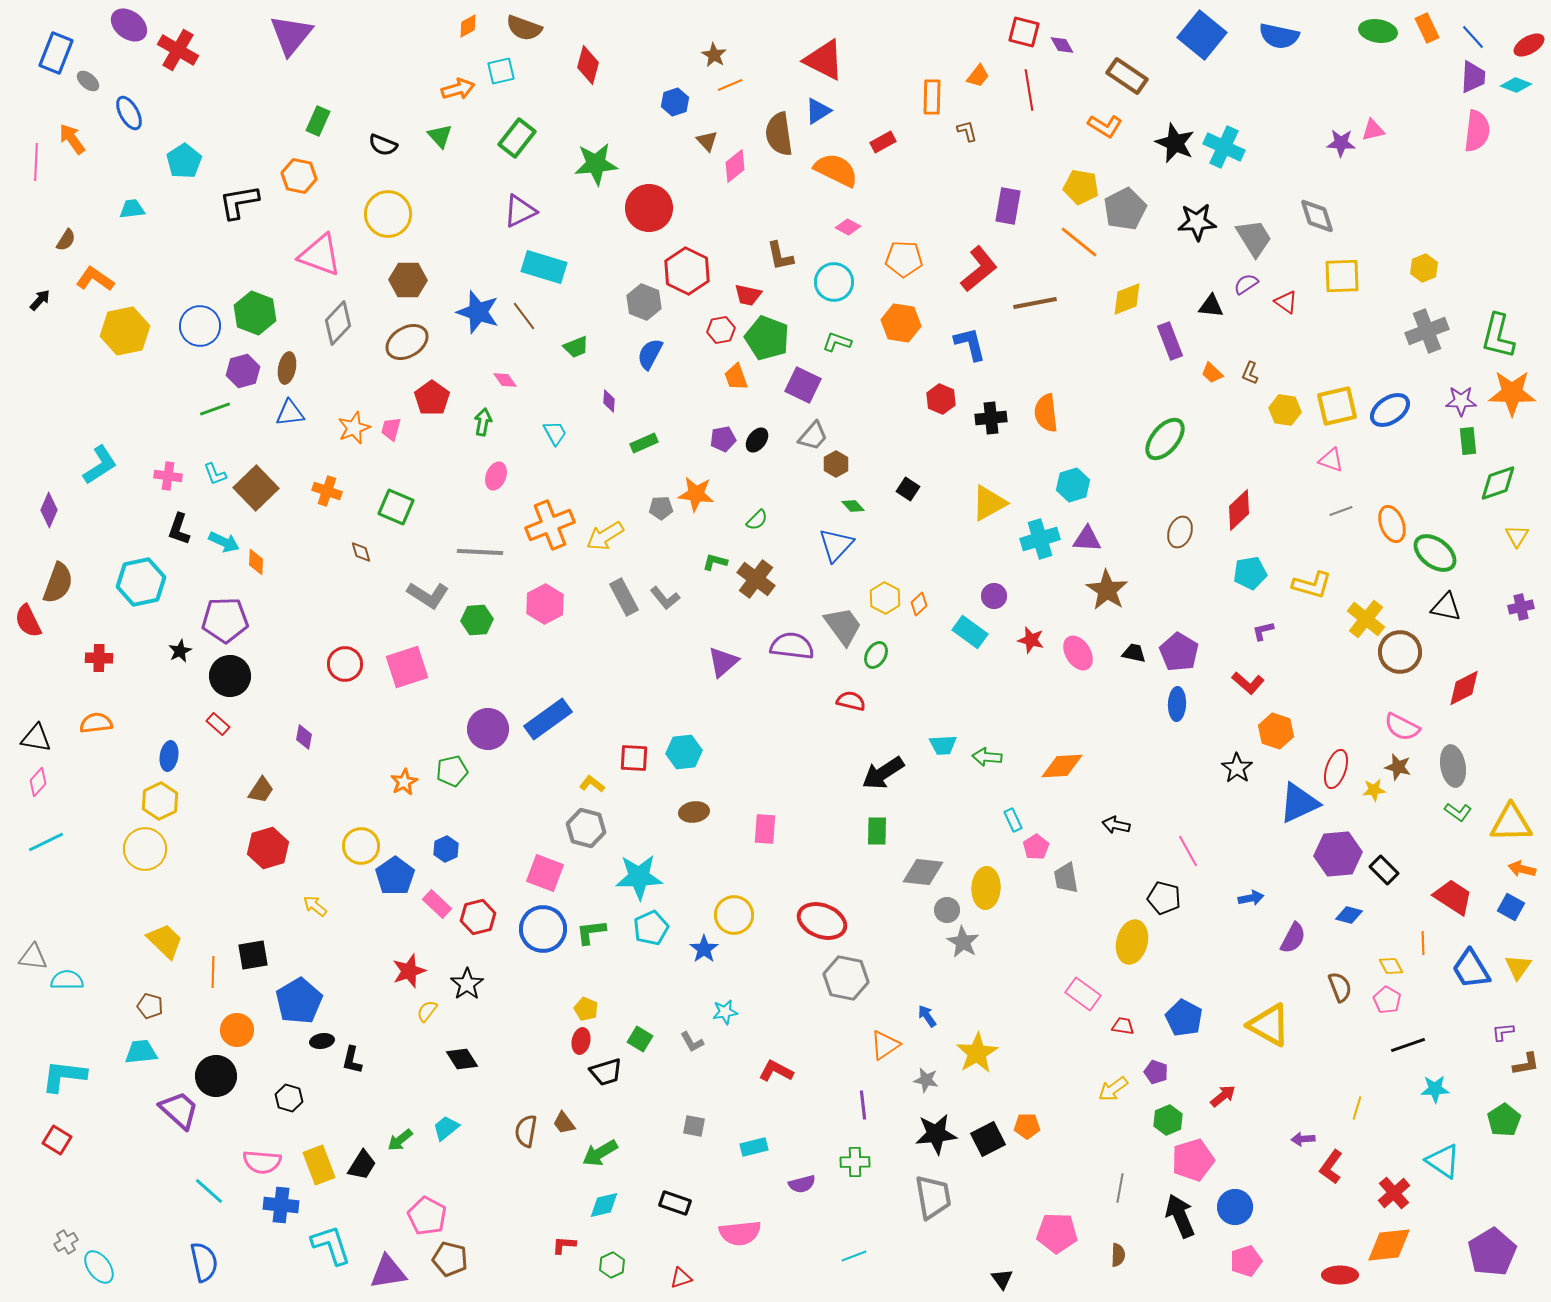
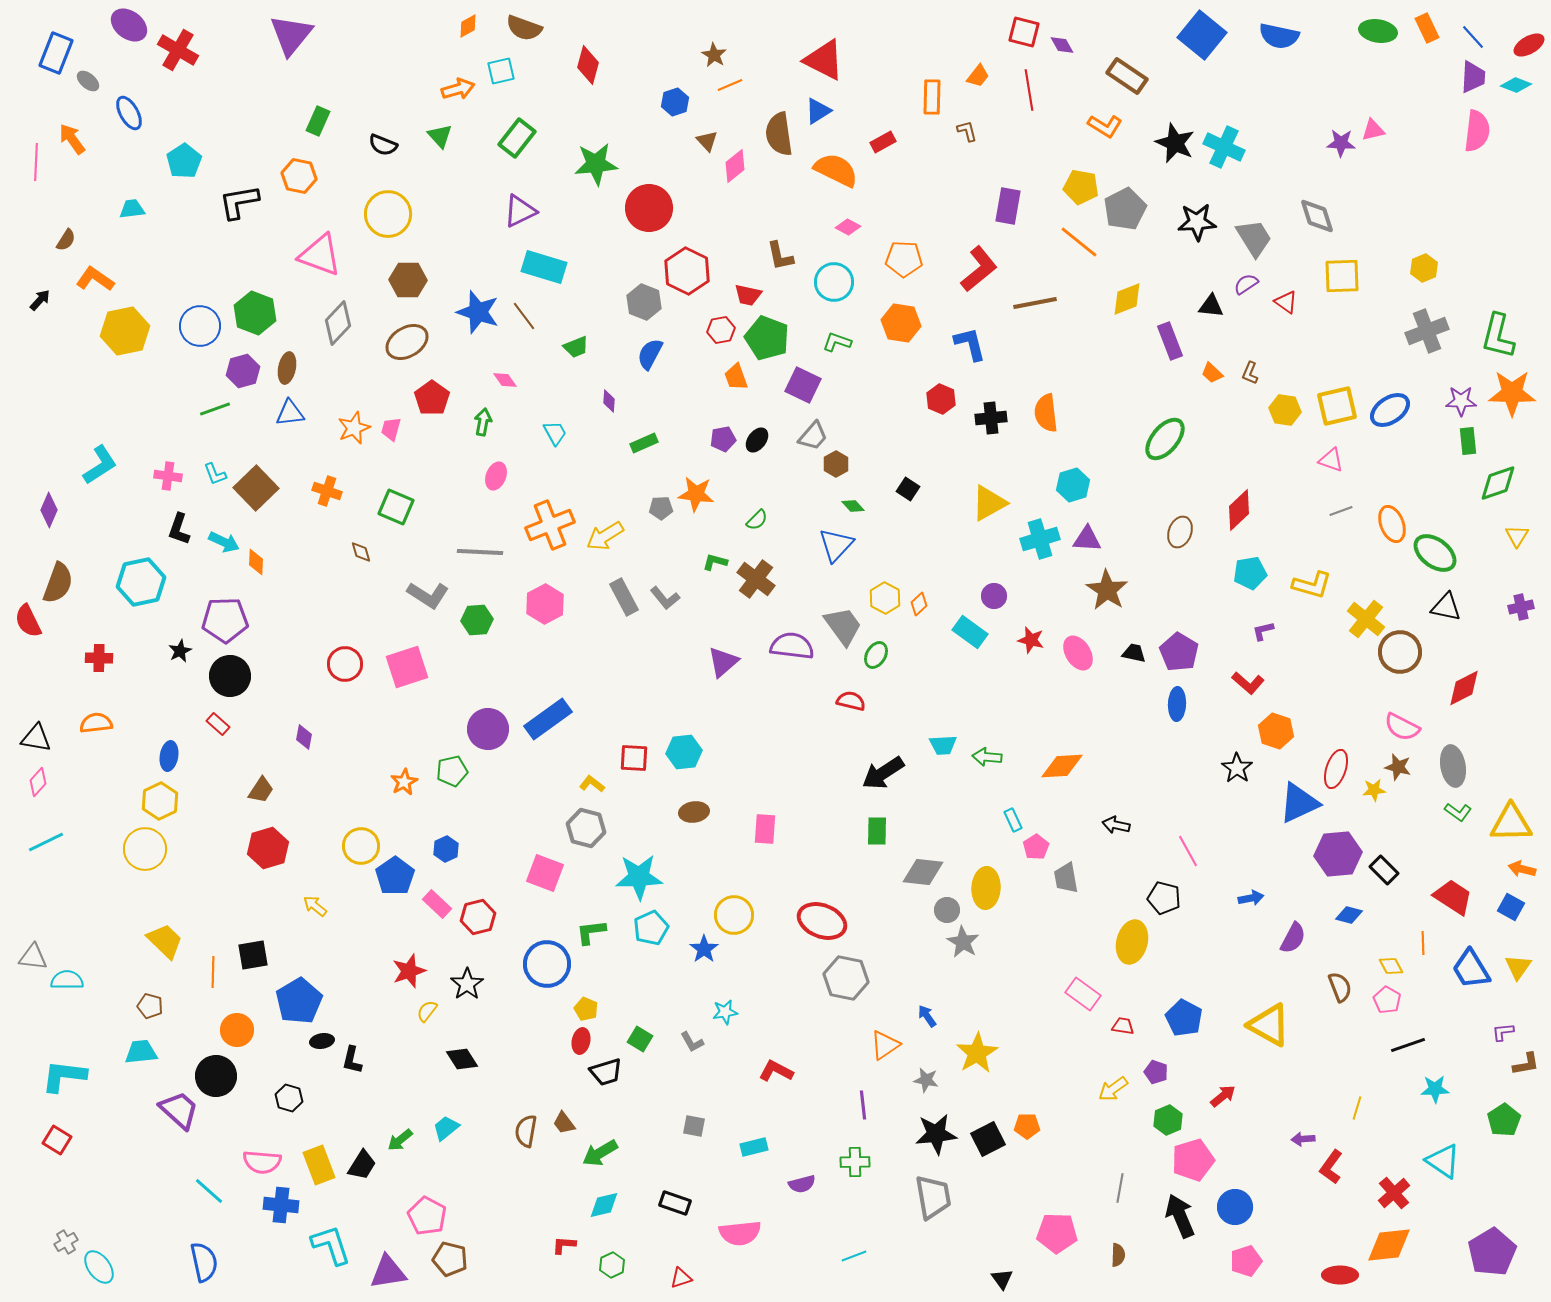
blue circle at (543, 929): moved 4 px right, 35 px down
